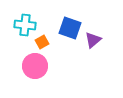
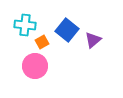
blue square: moved 3 px left, 2 px down; rotated 20 degrees clockwise
